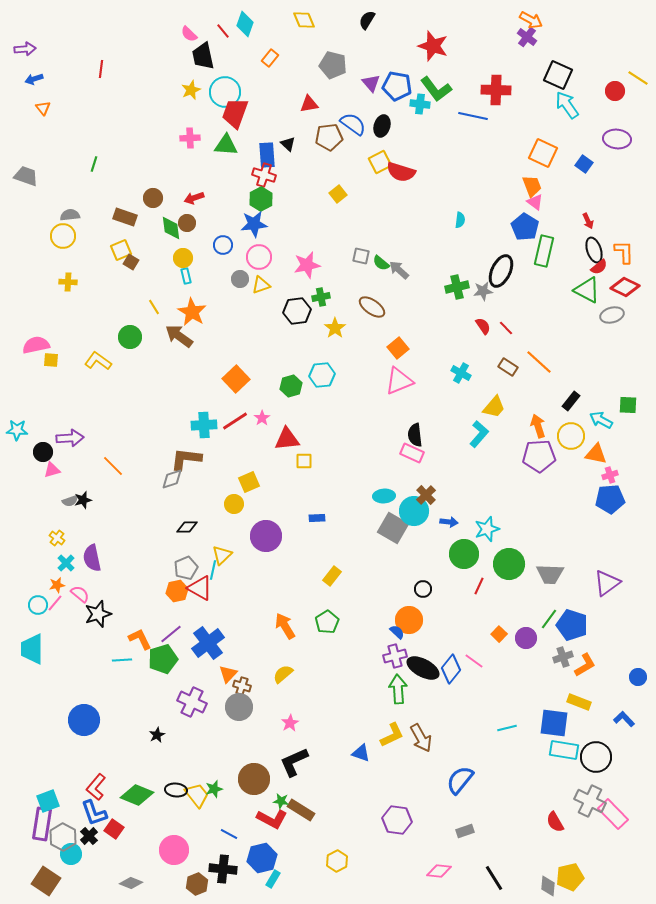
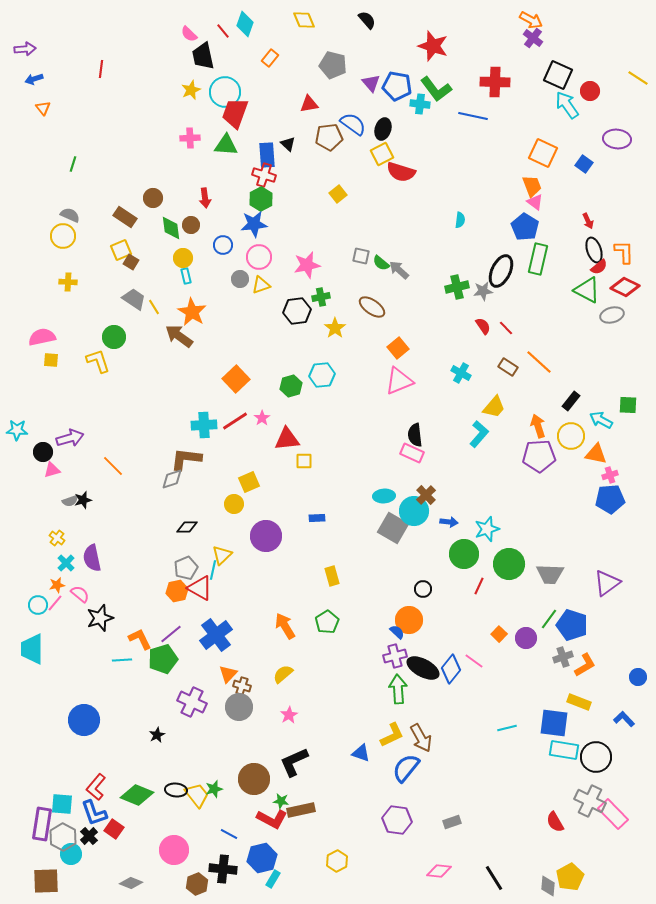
black semicircle at (367, 20): rotated 108 degrees clockwise
purple cross at (527, 37): moved 6 px right, 1 px down
red cross at (496, 90): moved 1 px left, 8 px up
red circle at (615, 91): moved 25 px left
black ellipse at (382, 126): moved 1 px right, 3 px down
yellow square at (380, 162): moved 2 px right, 8 px up
green line at (94, 164): moved 21 px left
gray trapezoid at (26, 176): moved 108 px right, 123 px down; rotated 15 degrees clockwise
red arrow at (194, 198): moved 11 px right; rotated 78 degrees counterclockwise
gray semicircle at (70, 215): rotated 30 degrees clockwise
brown rectangle at (125, 217): rotated 15 degrees clockwise
brown circle at (187, 223): moved 4 px right, 2 px down
green rectangle at (544, 251): moved 6 px left, 8 px down
green circle at (130, 337): moved 16 px left
pink semicircle at (36, 345): moved 6 px right, 8 px up
yellow L-shape at (98, 361): rotated 36 degrees clockwise
purple arrow at (70, 438): rotated 12 degrees counterclockwise
yellow rectangle at (332, 576): rotated 54 degrees counterclockwise
black star at (98, 614): moved 2 px right, 4 px down
blue cross at (208, 643): moved 8 px right, 8 px up
pink star at (290, 723): moved 1 px left, 8 px up
blue semicircle at (460, 780): moved 54 px left, 12 px up
cyan square at (48, 801): moved 14 px right, 3 px down; rotated 25 degrees clockwise
brown rectangle at (301, 810): rotated 44 degrees counterclockwise
gray rectangle at (465, 831): moved 13 px left, 9 px up
yellow pentagon at (570, 877): rotated 16 degrees counterclockwise
brown square at (46, 881): rotated 36 degrees counterclockwise
